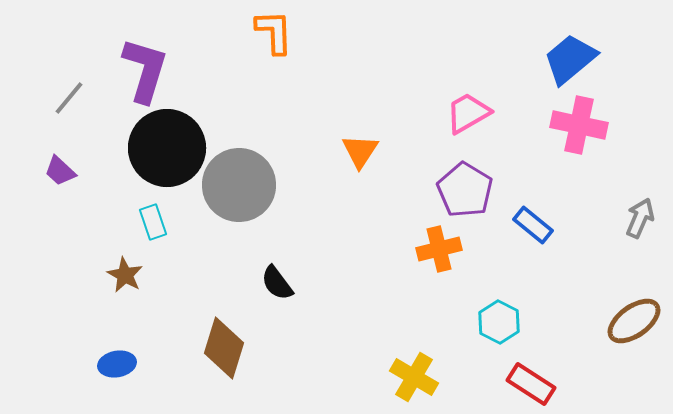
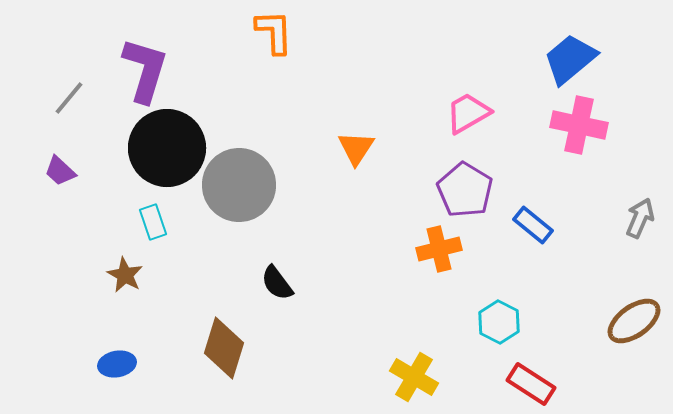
orange triangle: moved 4 px left, 3 px up
